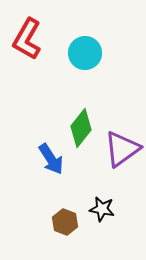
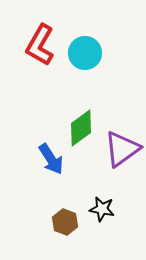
red L-shape: moved 13 px right, 6 px down
green diamond: rotated 15 degrees clockwise
